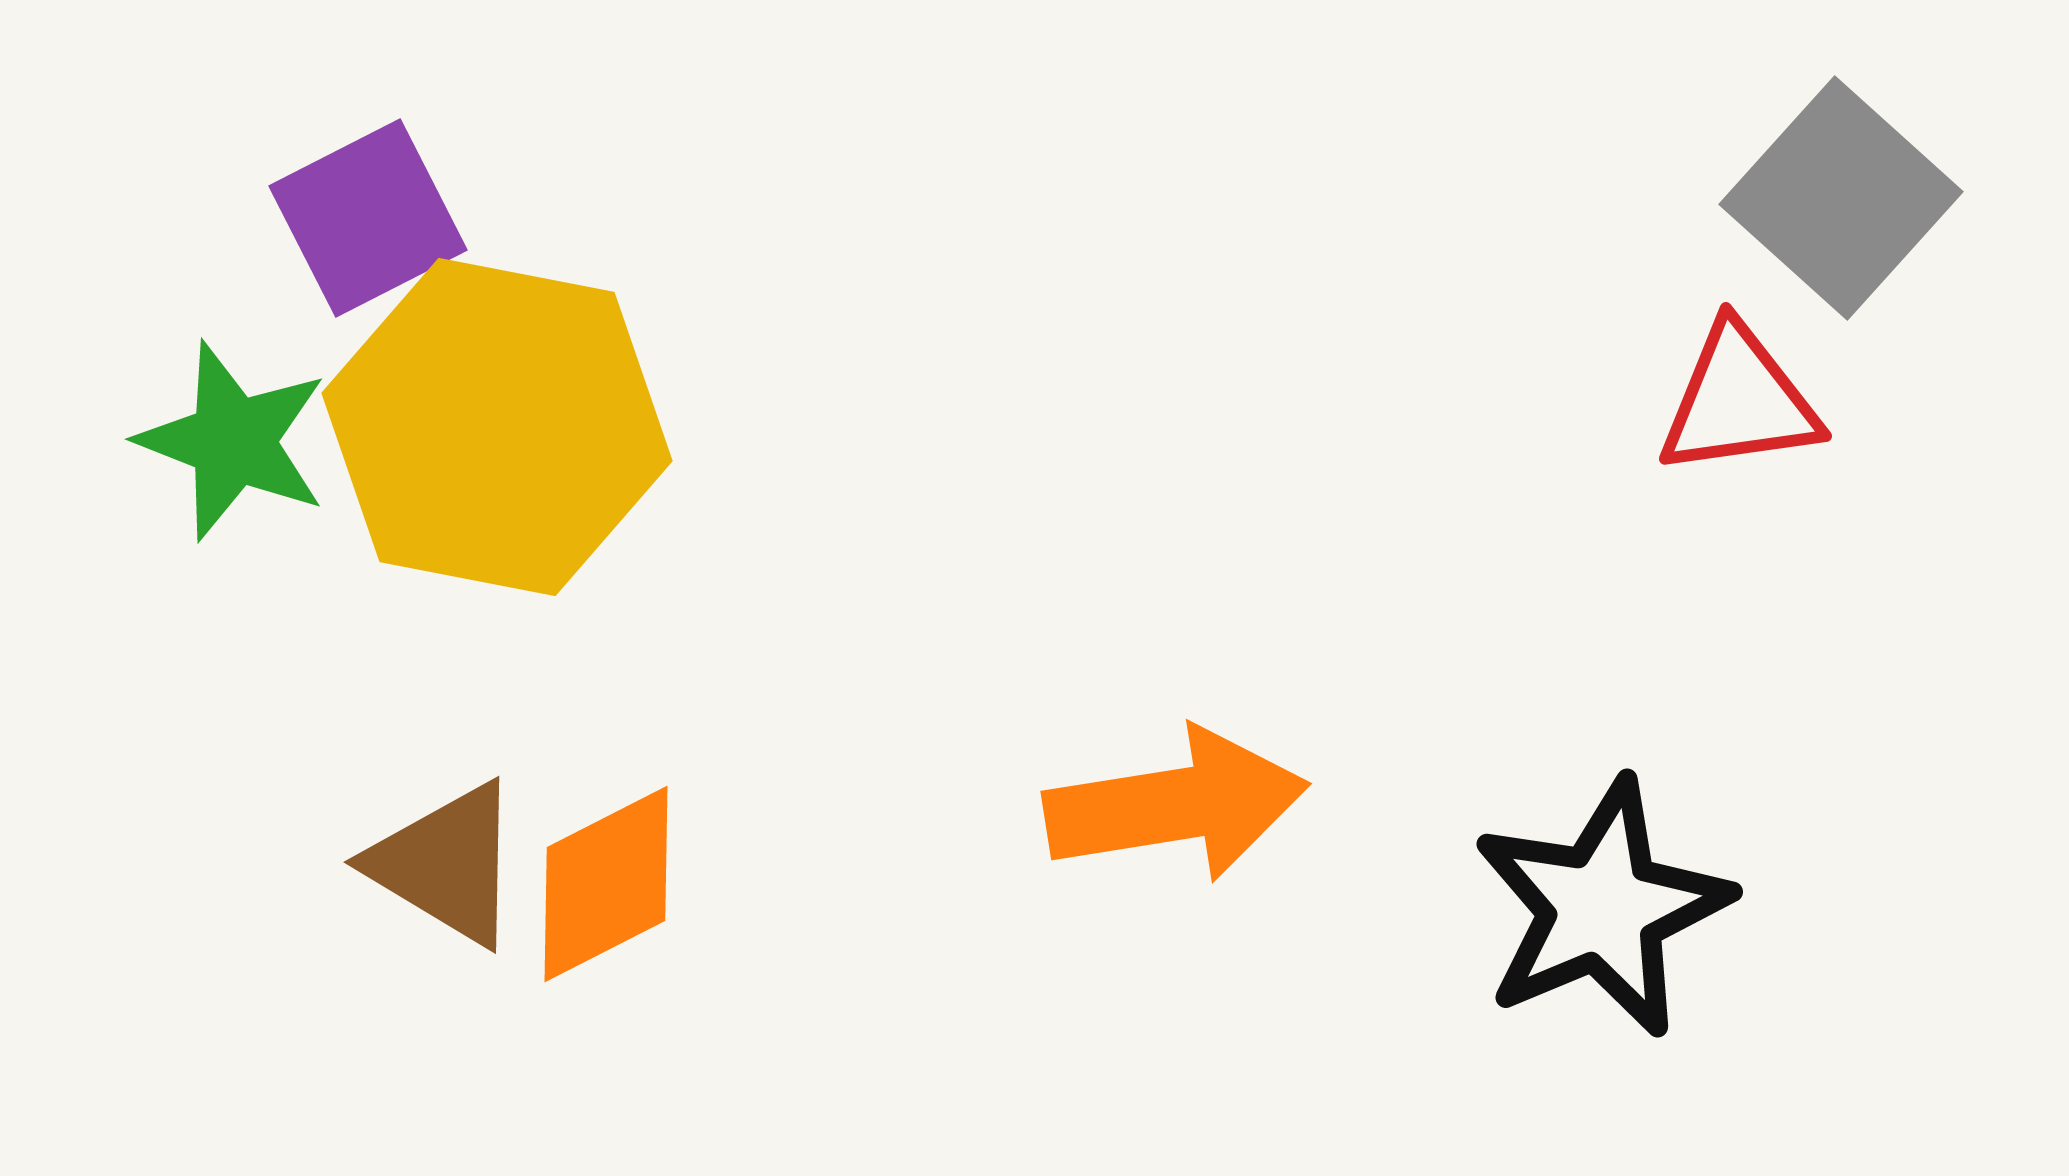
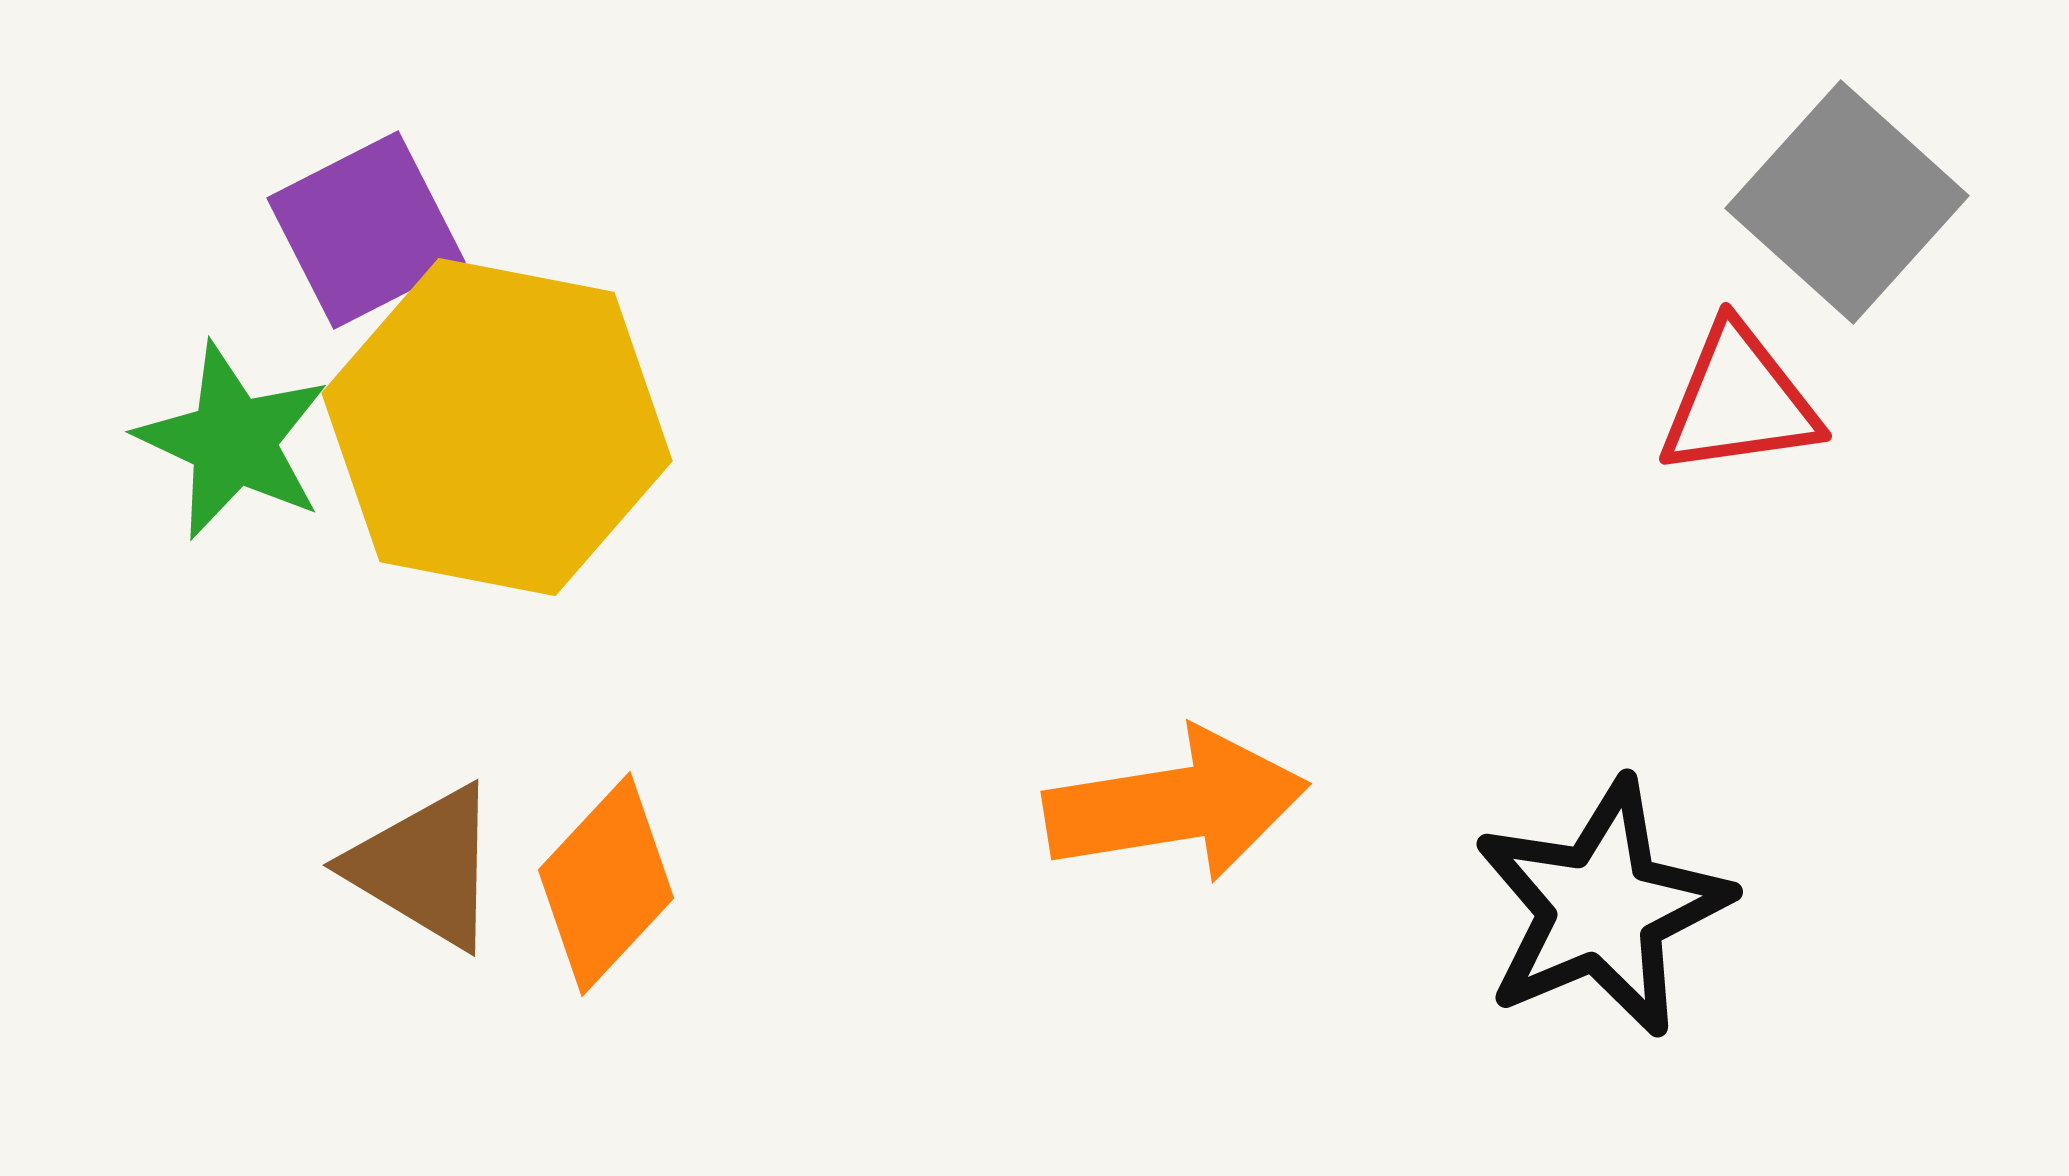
gray square: moved 6 px right, 4 px down
purple square: moved 2 px left, 12 px down
green star: rotated 4 degrees clockwise
brown triangle: moved 21 px left, 3 px down
orange diamond: rotated 20 degrees counterclockwise
